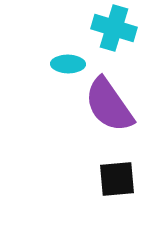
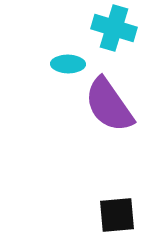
black square: moved 36 px down
